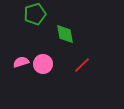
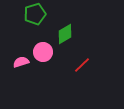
green diamond: rotated 70 degrees clockwise
pink circle: moved 12 px up
